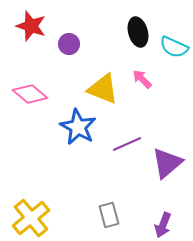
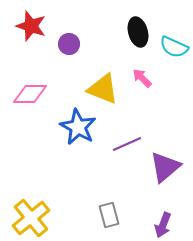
pink arrow: moved 1 px up
pink diamond: rotated 40 degrees counterclockwise
purple triangle: moved 2 px left, 4 px down
